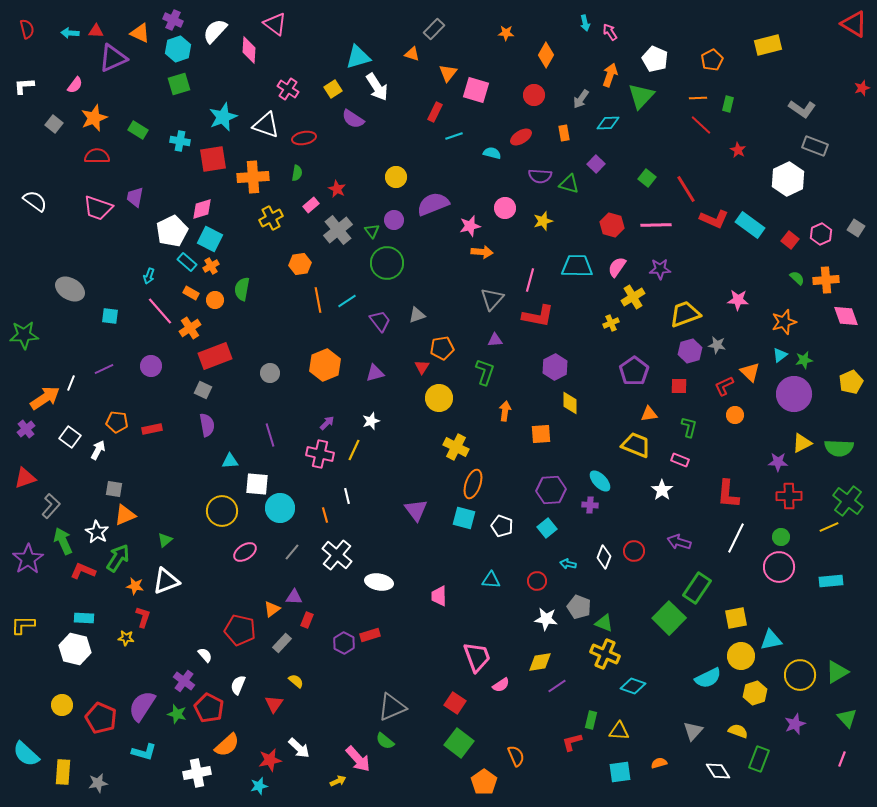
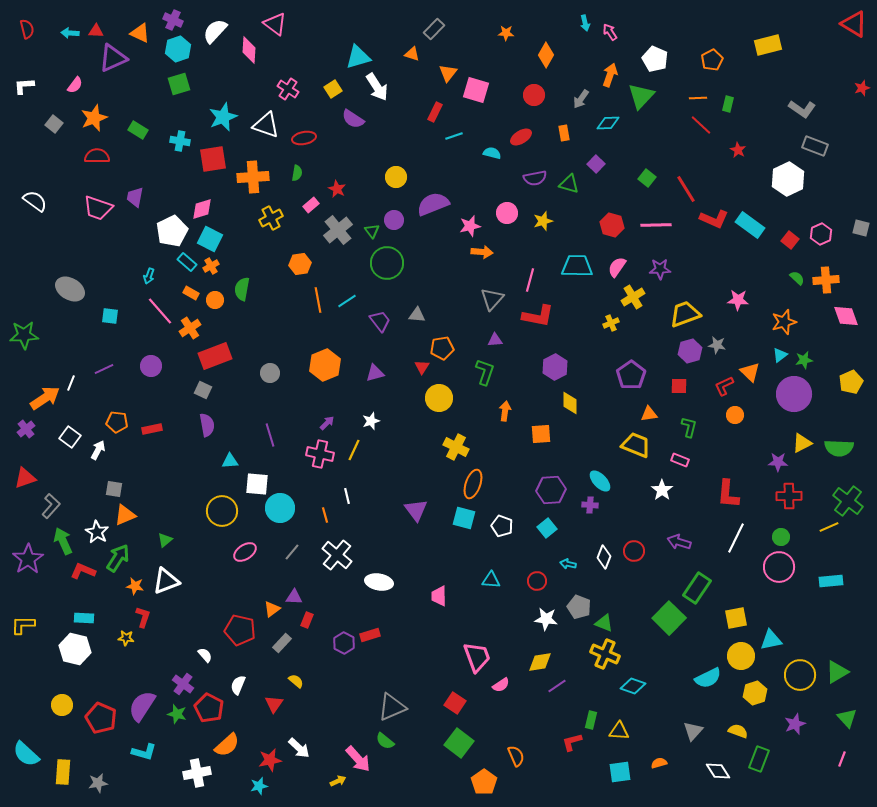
purple semicircle at (540, 176): moved 5 px left, 2 px down; rotated 15 degrees counterclockwise
pink circle at (505, 208): moved 2 px right, 5 px down
gray square at (856, 228): moved 5 px right; rotated 18 degrees counterclockwise
gray triangle at (417, 315): rotated 24 degrees clockwise
purple pentagon at (634, 371): moved 3 px left, 4 px down
purple cross at (184, 681): moved 1 px left, 3 px down
